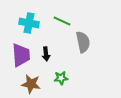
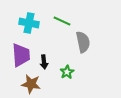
black arrow: moved 2 px left, 8 px down
green star: moved 6 px right, 6 px up; rotated 24 degrees counterclockwise
